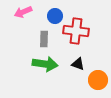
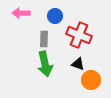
pink arrow: moved 2 px left, 1 px down; rotated 24 degrees clockwise
red cross: moved 3 px right, 4 px down; rotated 15 degrees clockwise
green arrow: rotated 70 degrees clockwise
orange circle: moved 7 px left
